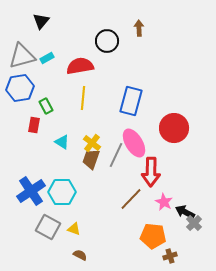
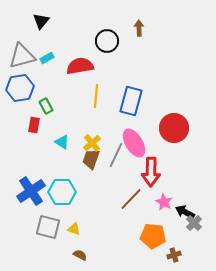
yellow line: moved 13 px right, 2 px up
yellow cross: rotated 12 degrees clockwise
gray square: rotated 15 degrees counterclockwise
brown cross: moved 4 px right, 1 px up
